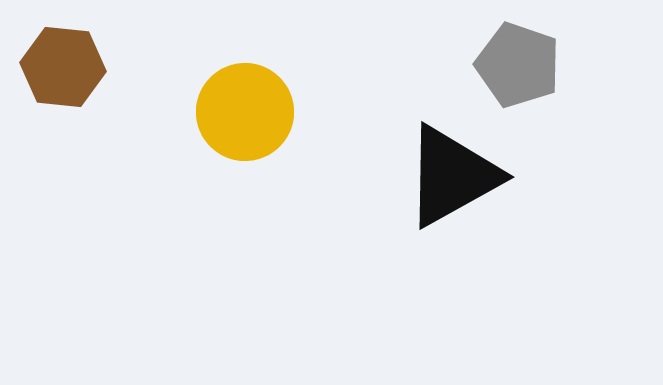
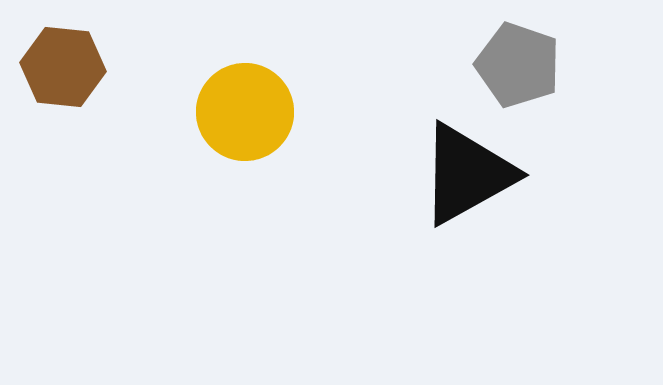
black triangle: moved 15 px right, 2 px up
